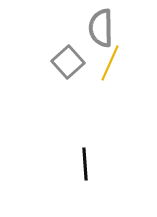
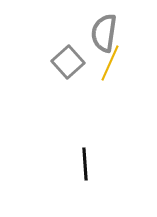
gray semicircle: moved 3 px right, 5 px down; rotated 9 degrees clockwise
